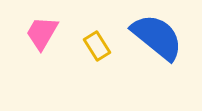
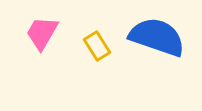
blue semicircle: rotated 20 degrees counterclockwise
